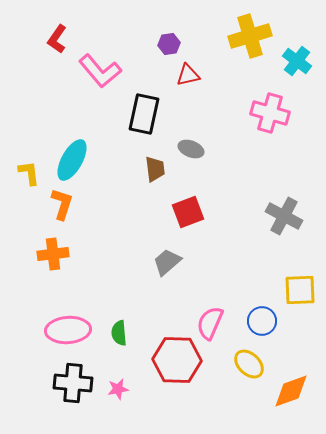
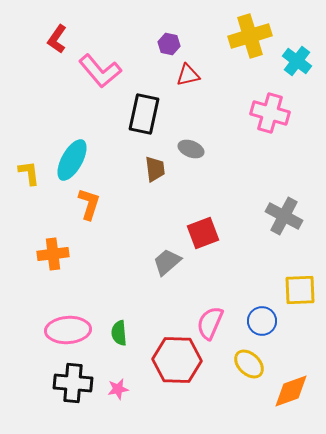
purple hexagon: rotated 20 degrees clockwise
orange L-shape: moved 27 px right
red square: moved 15 px right, 21 px down
